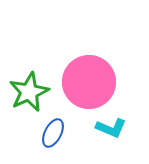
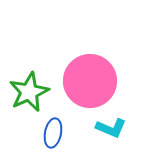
pink circle: moved 1 px right, 1 px up
blue ellipse: rotated 16 degrees counterclockwise
